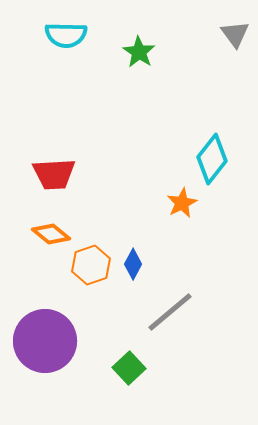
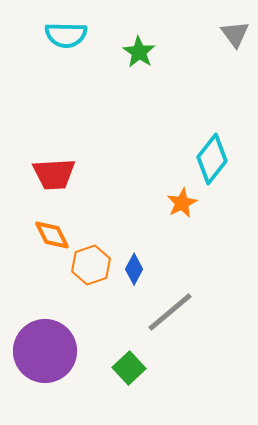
orange diamond: moved 1 px right, 1 px down; rotated 24 degrees clockwise
blue diamond: moved 1 px right, 5 px down
purple circle: moved 10 px down
